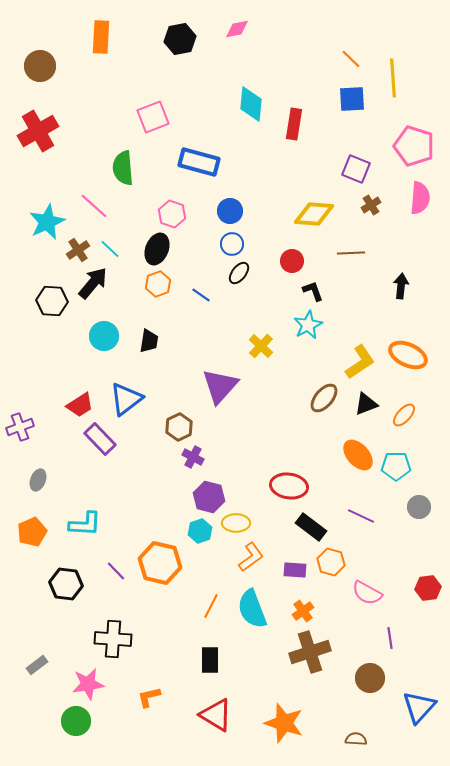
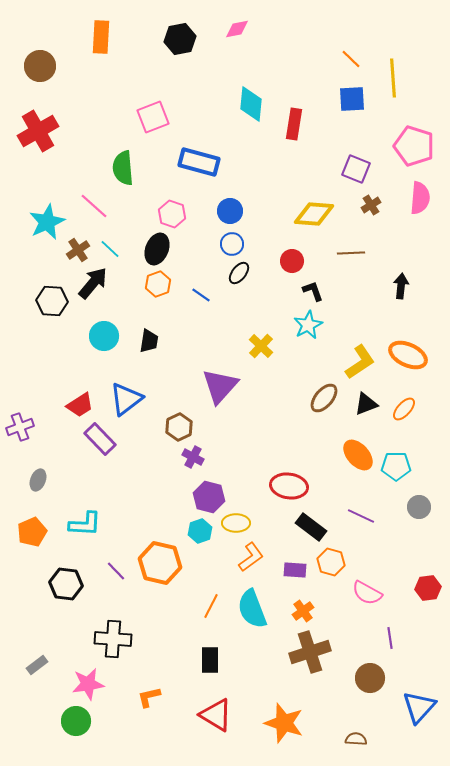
orange ellipse at (404, 415): moved 6 px up
